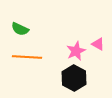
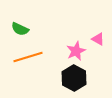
pink triangle: moved 5 px up
orange line: moved 1 px right; rotated 20 degrees counterclockwise
